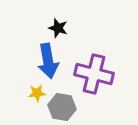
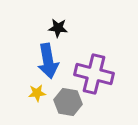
black star: rotated 12 degrees counterclockwise
gray hexagon: moved 6 px right, 5 px up
